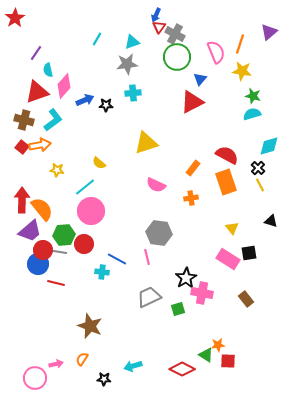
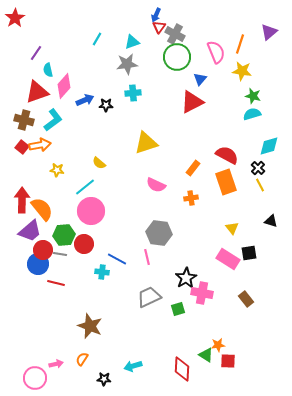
gray line at (60, 252): moved 2 px down
red diamond at (182, 369): rotated 65 degrees clockwise
